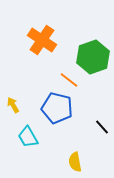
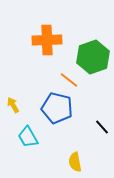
orange cross: moved 5 px right; rotated 36 degrees counterclockwise
